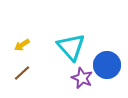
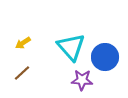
yellow arrow: moved 1 px right, 2 px up
blue circle: moved 2 px left, 8 px up
purple star: moved 2 px down; rotated 20 degrees counterclockwise
